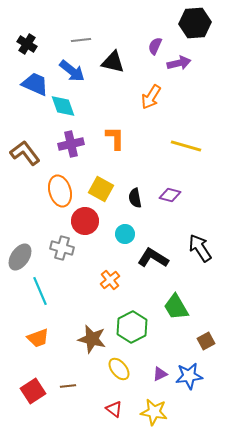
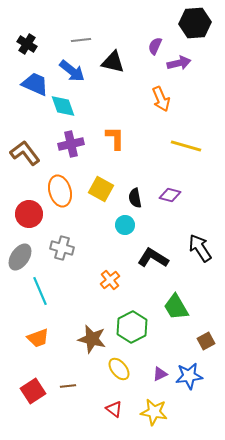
orange arrow: moved 10 px right, 2 px down; rotated 55 degrees counterclockwise
red circle: moved 56 px left, 7 px up
cyan circle: moved 9 px up
